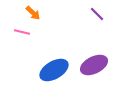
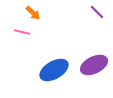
purple line: moved 2 px up
